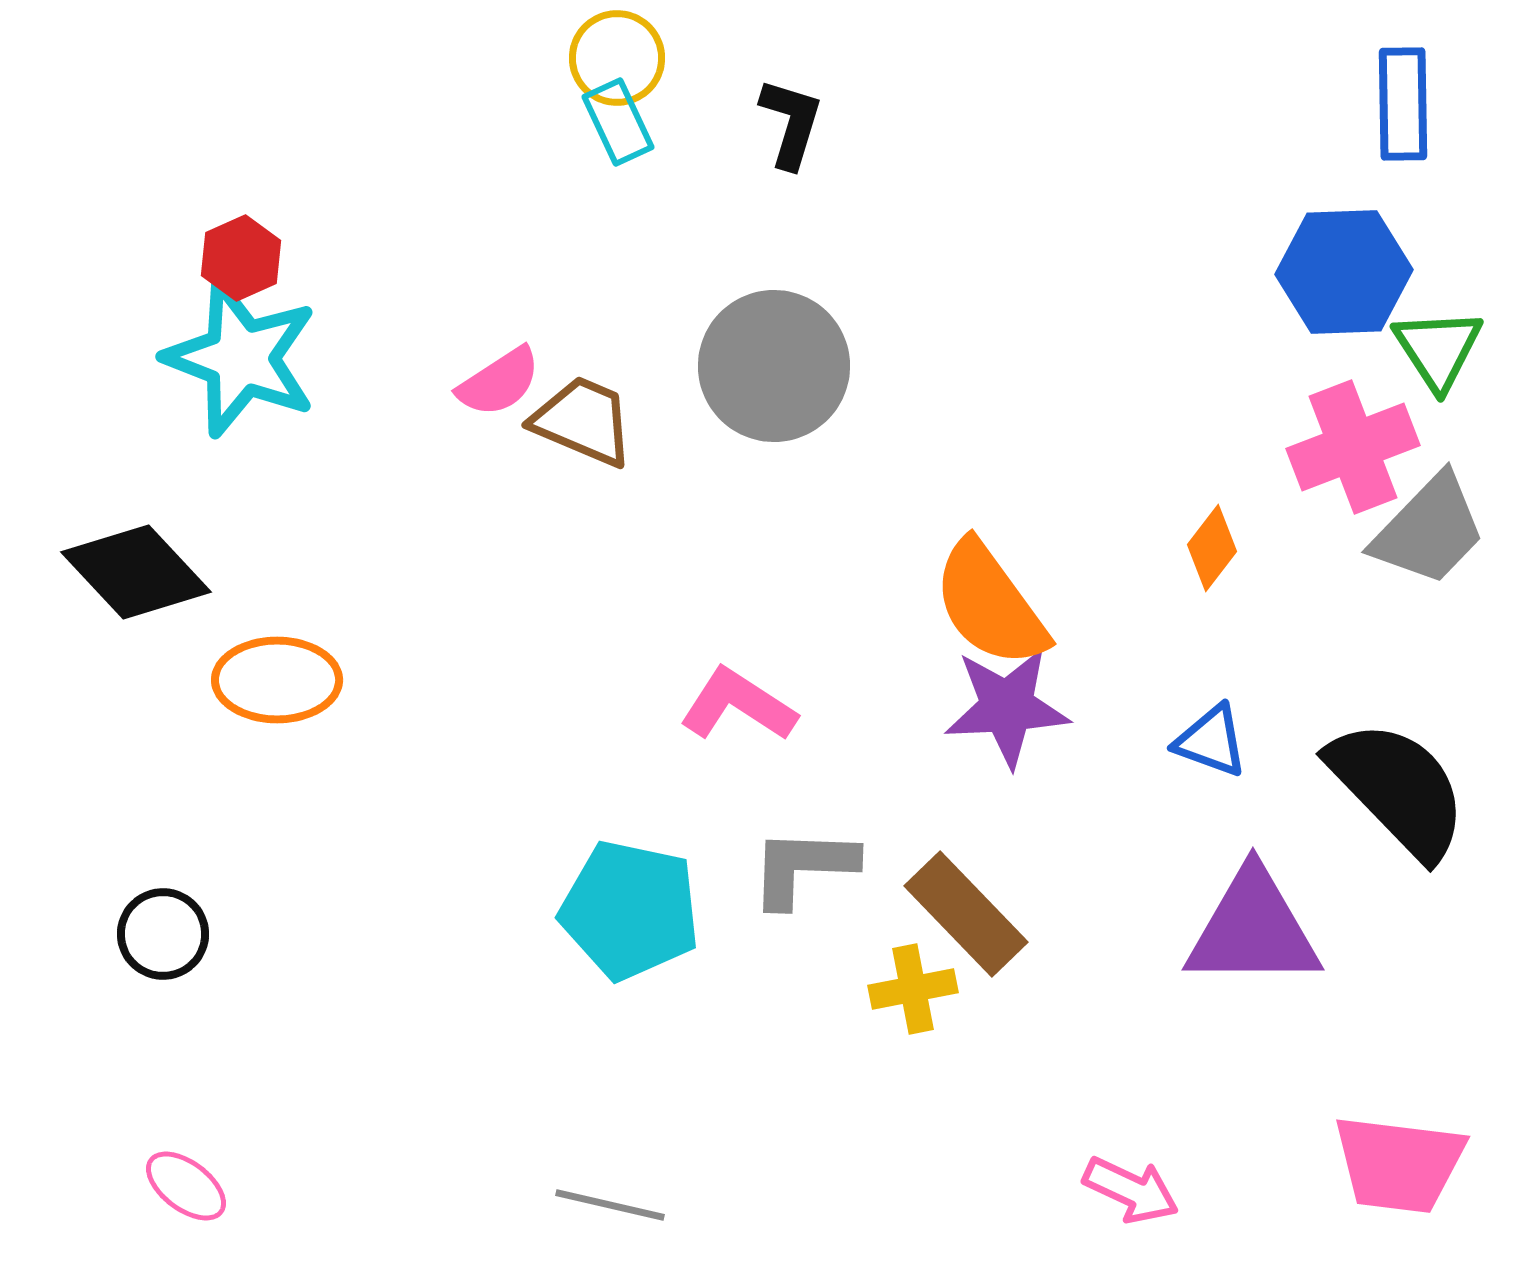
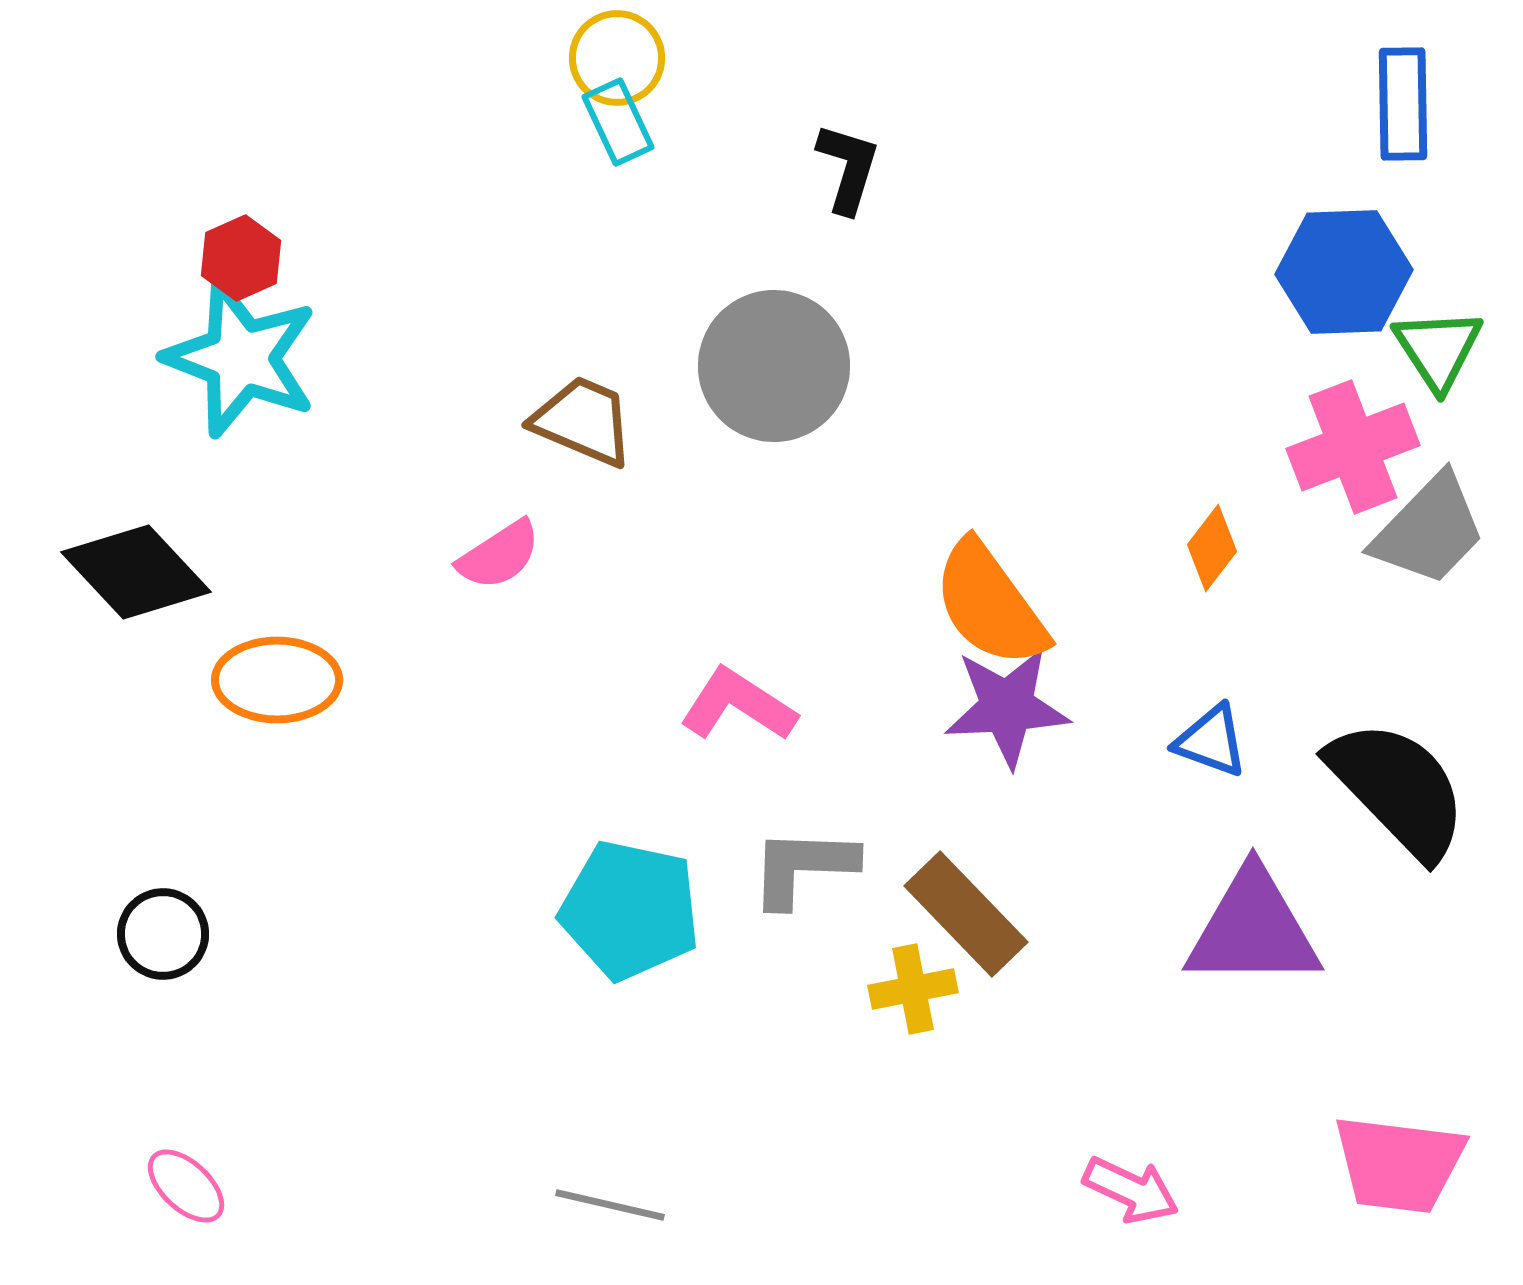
black L-shape: moved 57 px right, 45 px down
pink semicircle: moved 173 px down
pink ellipse: rotated 6 degrees clockwise
